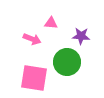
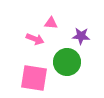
pink arrow: moved 3 px right
